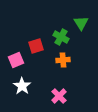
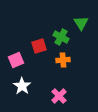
red square: moved 3 px right
